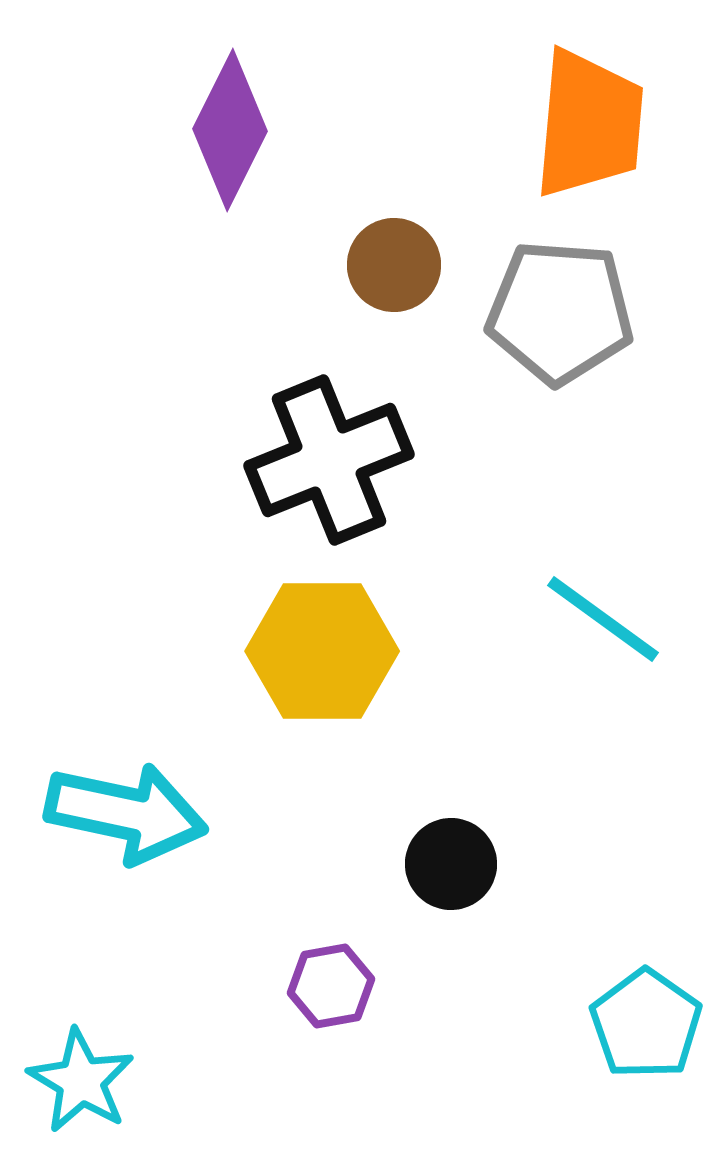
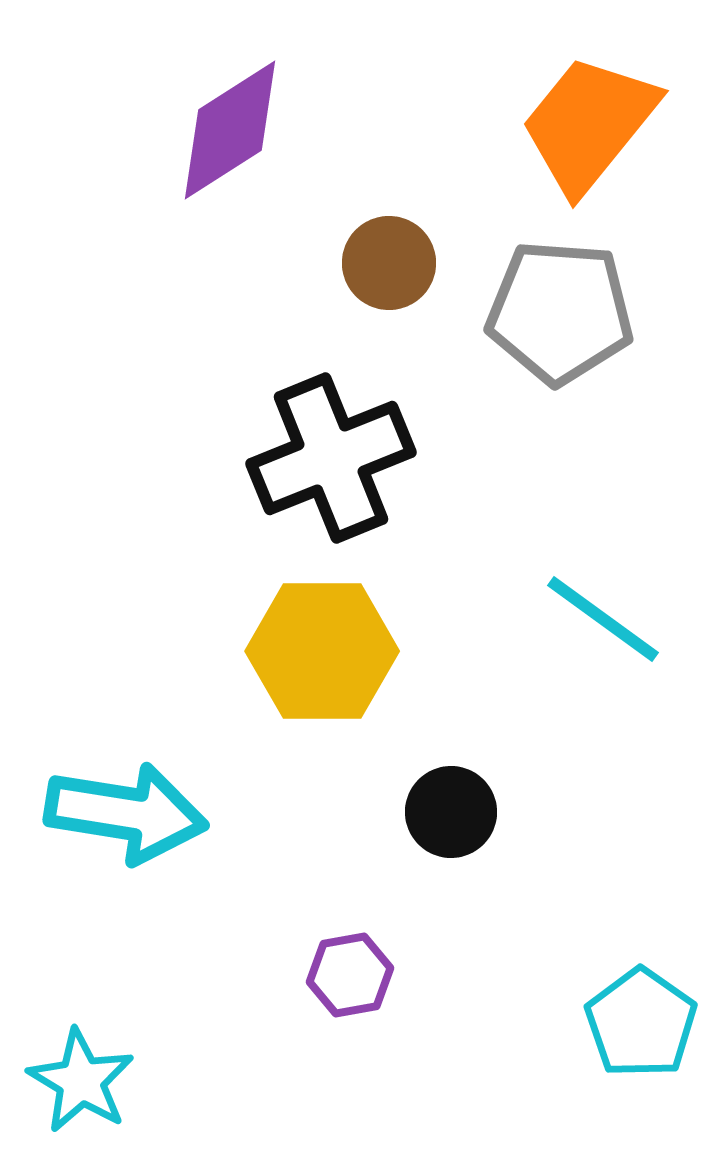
orange trapezoid: rotated 146 degrees counterclockwise
purple diamond: rotated 31 degrees clockwise
brown circle: moved 5 px left, 2 px up
black cross: moved 2 px right, 2 px up
cyan arrow: rotated 3 degrees counterclockwise
black circle: moved 52 px up
purple hexagon: moved 19 px right, 11 px up
cyan pentagon: moved 5 px left, 1 px up
